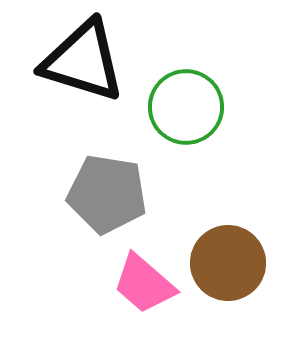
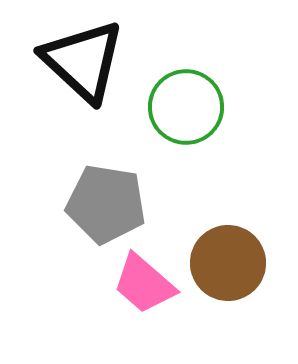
black triangle: rotated 26 degrees clockwise
gray pentagon: moved 1 px left, 10 px down
